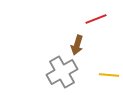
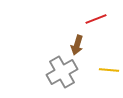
yellow line: moved 5 px up
